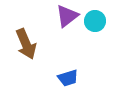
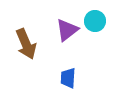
purple triangle: moved 14 px down
blue trapezoid: rotated 110 degrees clockwise
